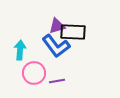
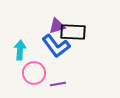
purple line: moved 1 px right, 3 px down
